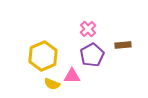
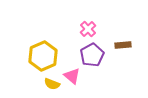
pink triangle: rotated 42 degrees clockwise
